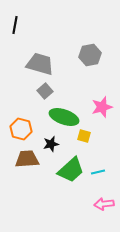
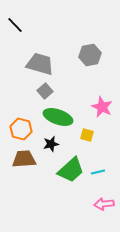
black line: rotated 54 degrees counterclockwise
pink star: rotated 30 degrees counterclockwise
green ellipse: moved 6 px left
yellow square: moved 3 px right, 1 px up
brown trapezoid: moved 3 px left
